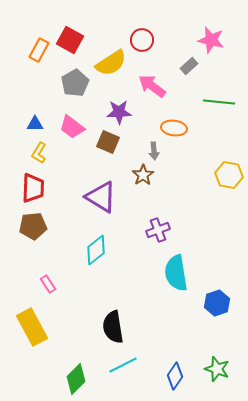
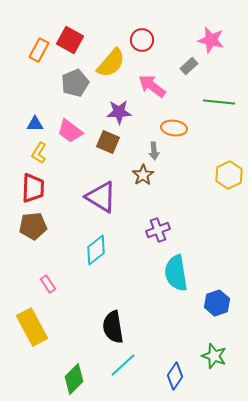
yellow semicircle: rotated 16 degrees counterclockwise
gray pentagon: rotated 8 degrees clockwise
pink trapezoid: moved 2 px left, 4 px down
yellow hexagon: rotated 24 degrees clockwise
cyan line: rotated 16 degrees counterclockwise
green star: moved 3 px left, 13 px up
green diamond: moved 2 px left
